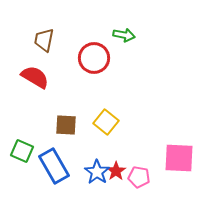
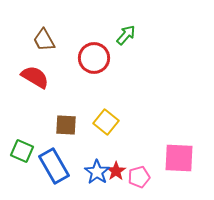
green arrow: moved 2 px right; rotated 60 degrees counterclockwise
brown trapezoid: rotated 40 degrees counterclockwise
pink pentagon: rotated 25 degrees counterclockwise
